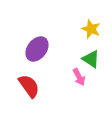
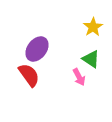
yellow star: moved 2 px right, 2 px up; rotated 18 degrees clockwise
red semicircle: moved 11 px up
